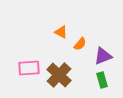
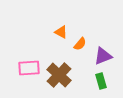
green rectangle: moved 1 px left, 1 px down
